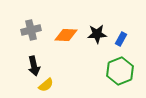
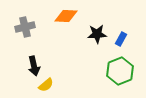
gray cross: moved 6 px left, 3 px up
orange diamond: moved 19 px up
